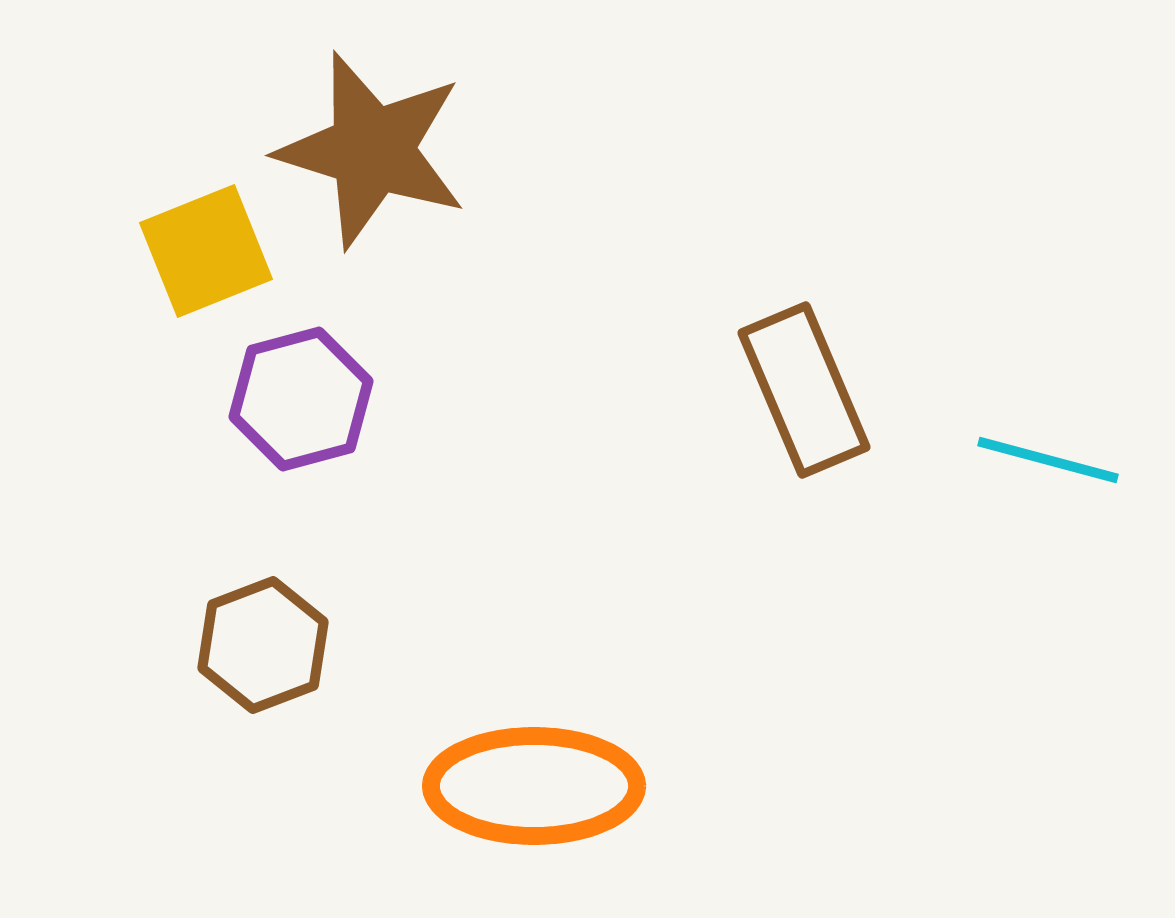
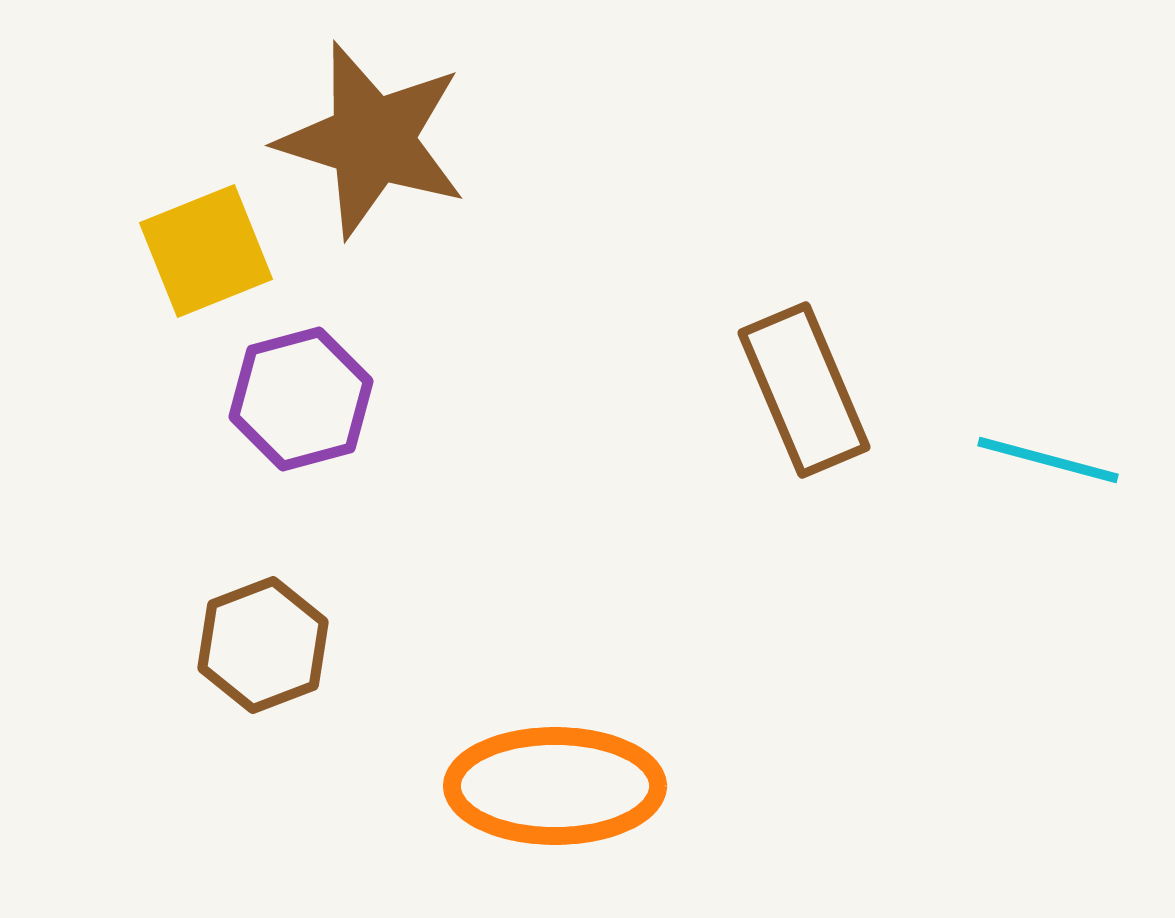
brown star: moved 10 px up
orange ellipse: moved 21 px right
